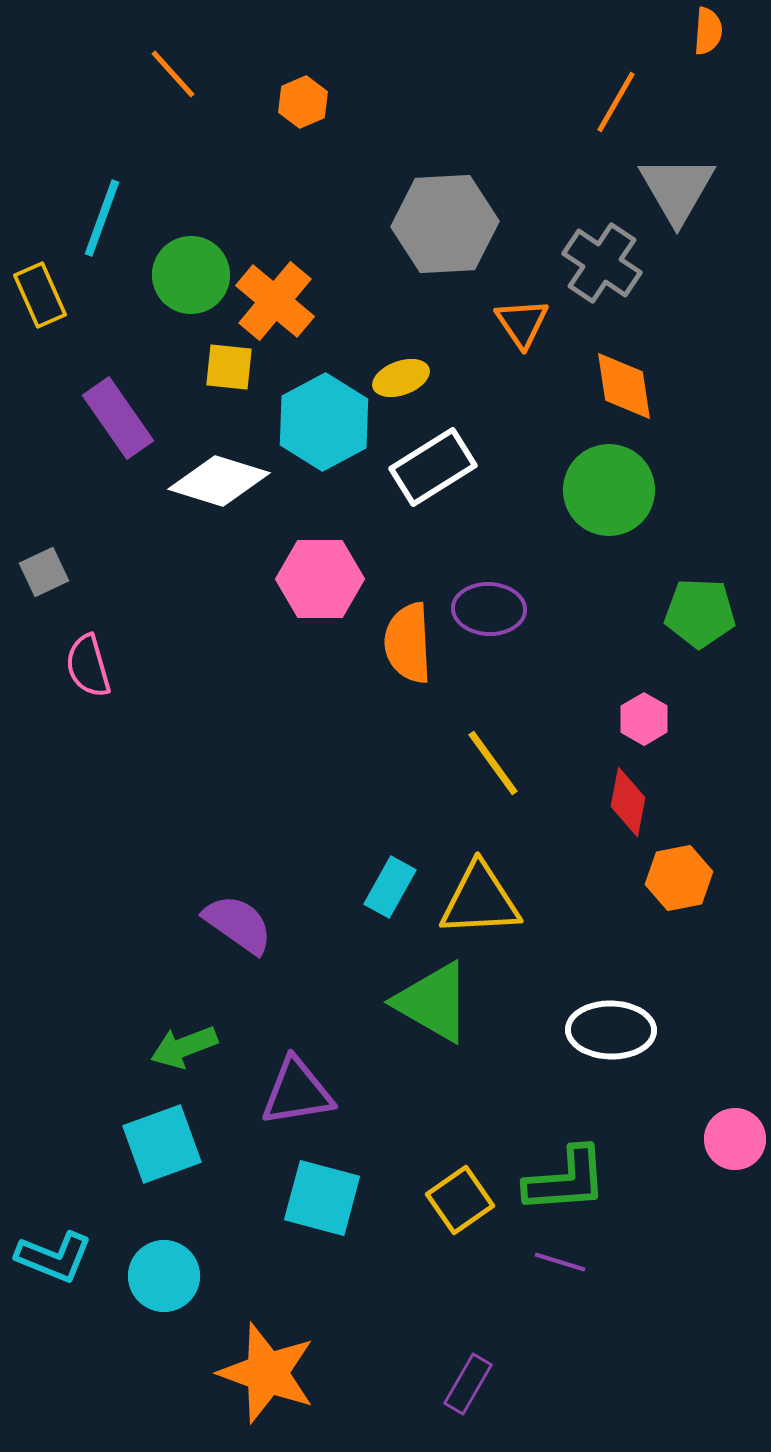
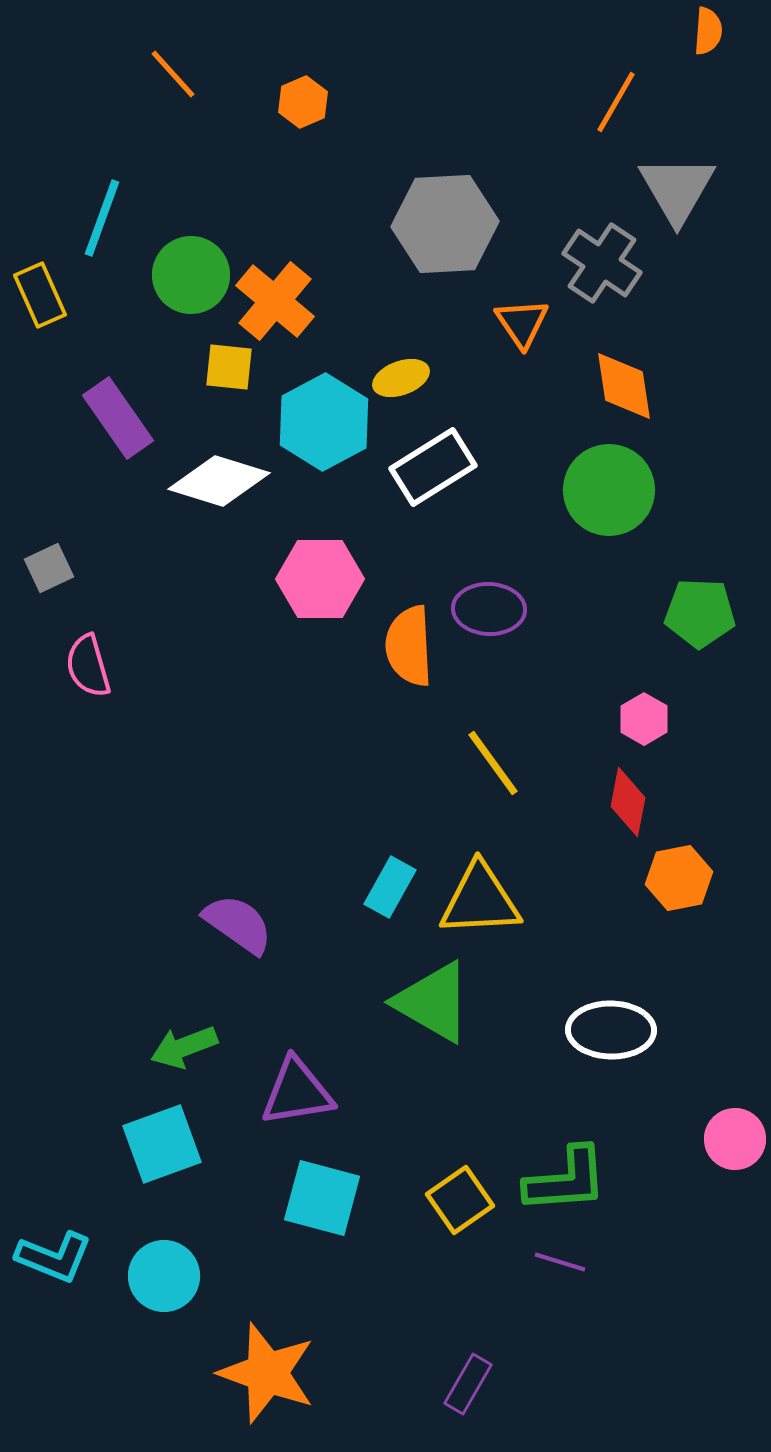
gray square at (44, 572): moved 5 px right, 4 px up
orange semicircle at (408, 643): moved 1 px right, 3 px down
